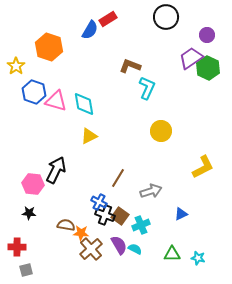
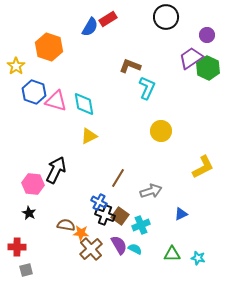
blue semicircle: moved 3 px up
black star: rotated 24 degrees clockwise
